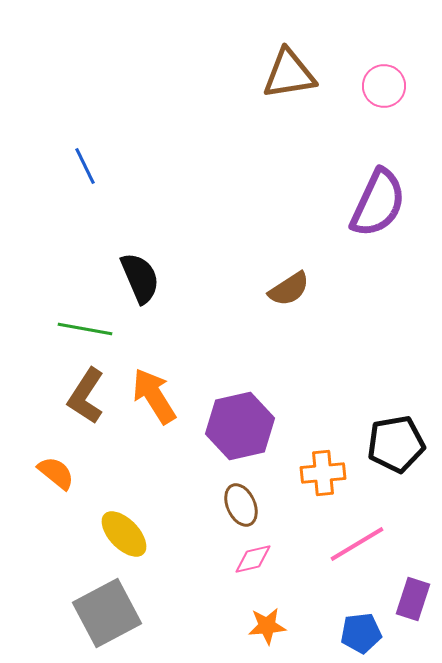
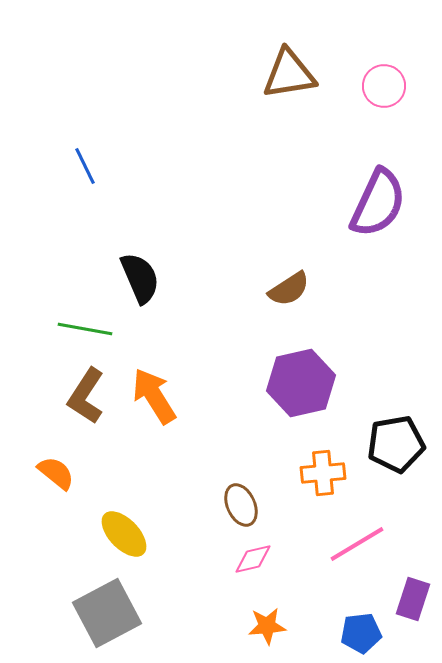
purple hexagon: moved 61 px right, 43 px up
